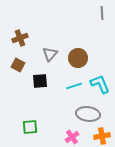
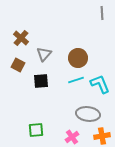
brown cross: moved 1 px right; rotated 28 degrees counterclockwise
gray triangle: moved 6 px left
black square: moved 1 px right
cyan line: moved 2 px right, 6 px up
green square: moved 6 px right, 3 px down
